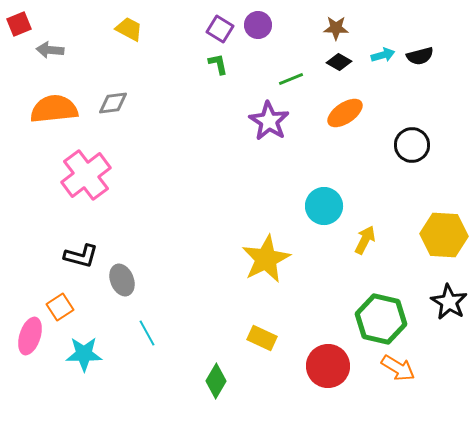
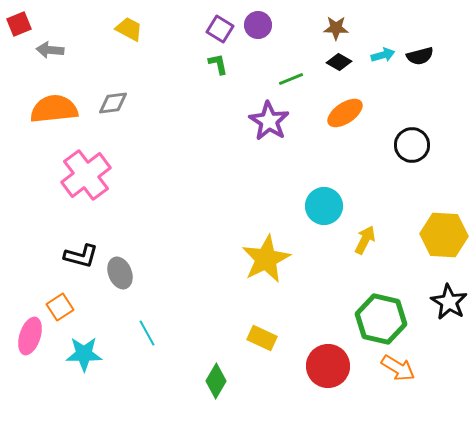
gray ellipse: moved 2 px left, 7 px up
